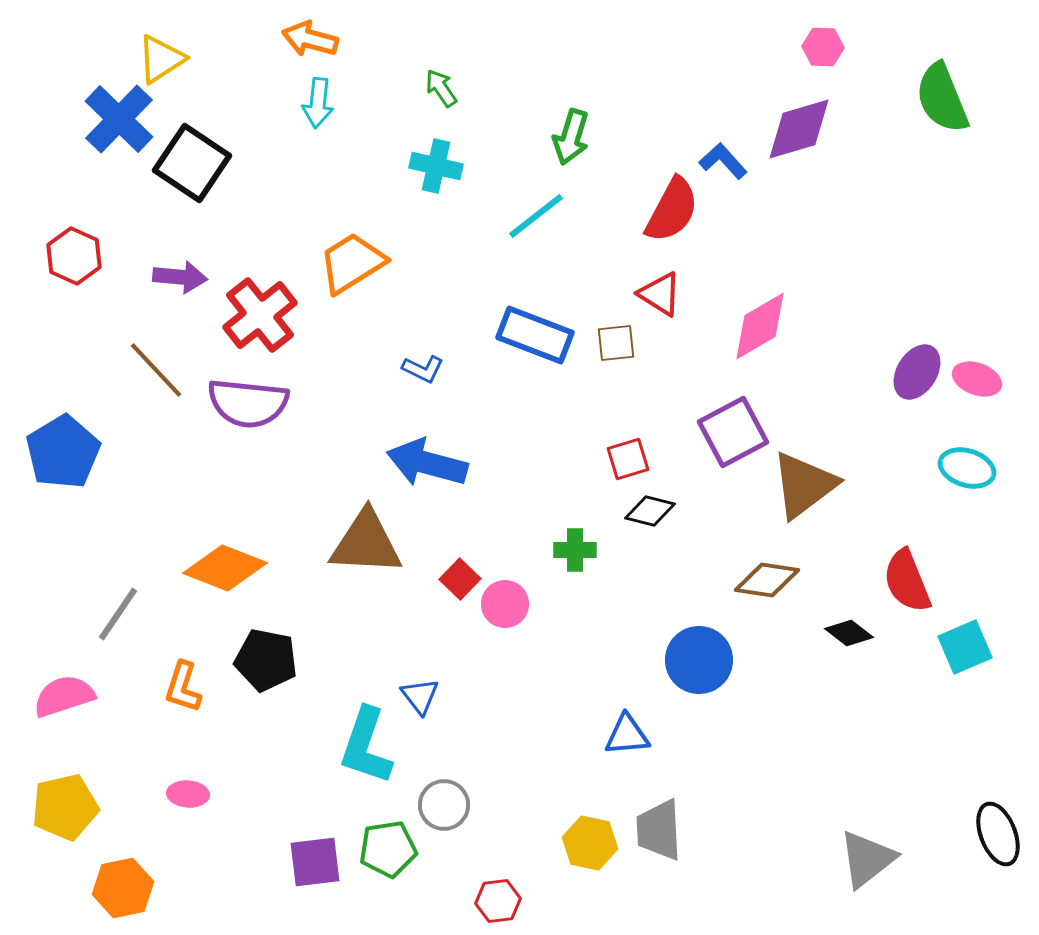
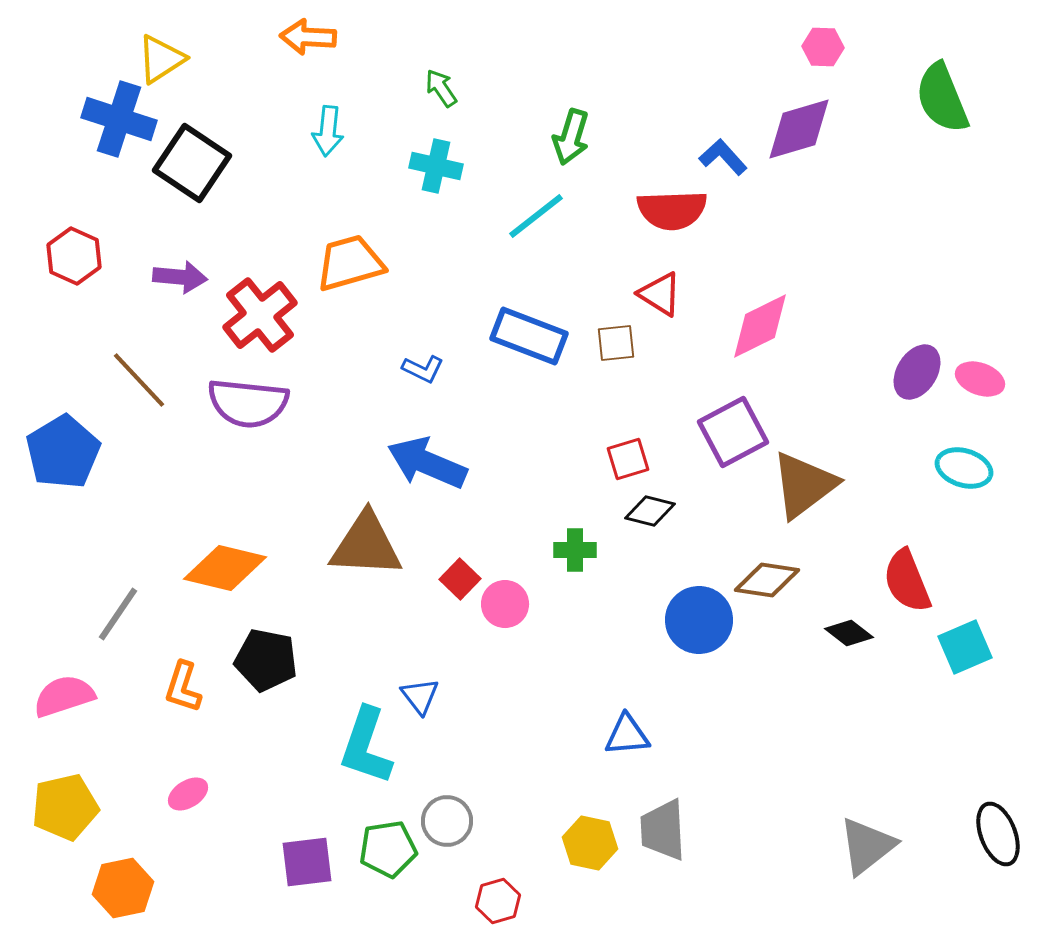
orange arrow at (310, 39): moved 2 px left, 2 px up; rotated 12 degrees counterclockwise
cyan arrow at (318, 103): moved 10 px right, 28 px down
blue cross at (119, 119): rotated 26 degrees counterclockwise
blue L-shape at (723, 161): moved 4 px up
red semicircle at (672, 210): rotated 60 degrees clockwise
orange trapezoid at (352, 263): moved 2 px left; rotated 16 degrees clockwise
pink diamond at (760, 326): rotated 4 degrees clockwise
blue rectangle at (535, 335): moved 6 px left, 1 px down
brown line at (156, 370): moved 17 px left, 10 px down
pink ellipse at (977, 379): moved 3 px right
blue arrow at (427, 463): rotated 8 degrees clockwise
cyan ellipse at (967, 468): moved 3 px left
brown triangle at (366, 543): moved 2 px down
orange diamond at (225, 568): rotated 8 degrees counterclockwise
blue circle at (699, 660): moved 40 px up
pink ellipse at (188, 794): rotated 36 degrees counterclockwise
gray circle at (444, 805): moved 3 px right, 16 px down
gray trapezoid at (659, 830): moved 4 px right
gray triangle at (867, 859): moved 13 px up
purple square at (315, 862): moved 8 px left
red hexagon at (498, 901): rotated 9 degrees counterclockwise
